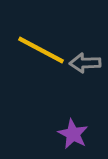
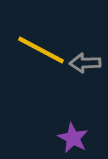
purple star: moved 4 px down
